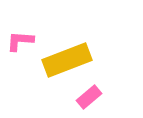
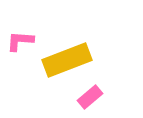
pink rectangle: moved 1 px right
